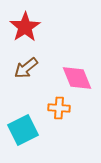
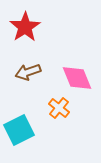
brown arrow: moved 2 px right, 4 px down; rotated 20 degrees clockwise
orange cross: rotated 35 degrees clockwise
cyan square: moved 4 px left
